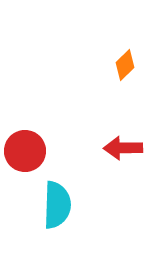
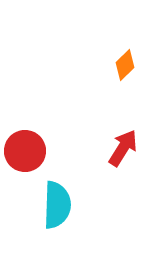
red arrow: rotated 123 degrees clockwise
